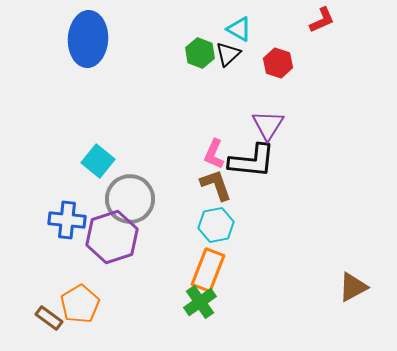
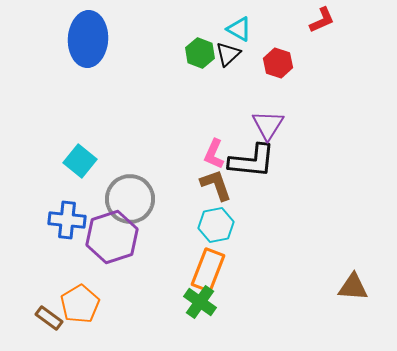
cyan square: moved 18 px left
brown triangle: rotated 32 degrees clockwise
green cross: rotated 20 degrees counterclockwise
